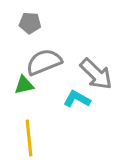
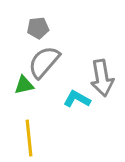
gray pentagon: moved 8 px right, 5 px down; rotated 10 degrees counterclockwise
gray semicircle: rotated 27 degrees counterclockwise
gray arrow: moved 6 px right, 4 px down; rotated 36 degrees clockwise
